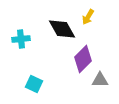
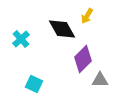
yellow arrow: moved 1 px left, 1 px up
cyan cross: rotated 36 degrees counterclockwise
